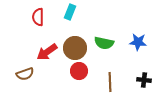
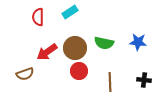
cyan rectangle: rotated 35 degrees clockwise
